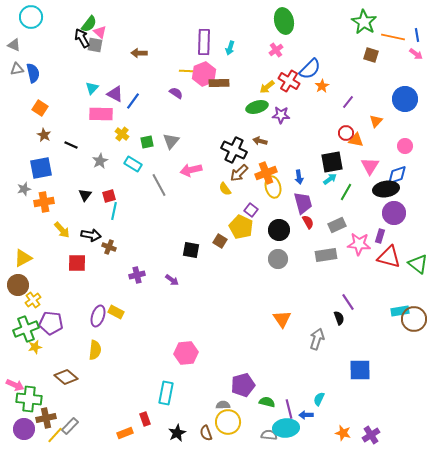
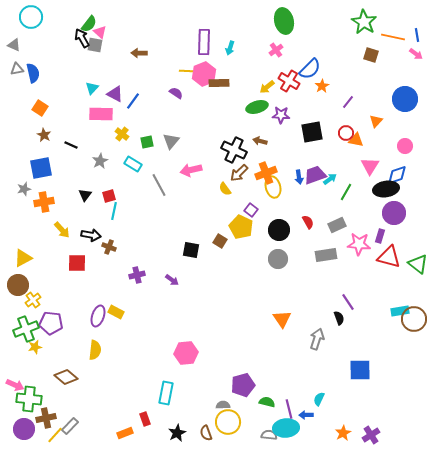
black square at (332, 162): moved 20 px left, 30 px up
purple trapezoid at (303, 203): moved 12 px right, 28 px up; rotated 95 degrees counterclockwise
orange star at (343, 433): rotated 28 degrees clockwise
